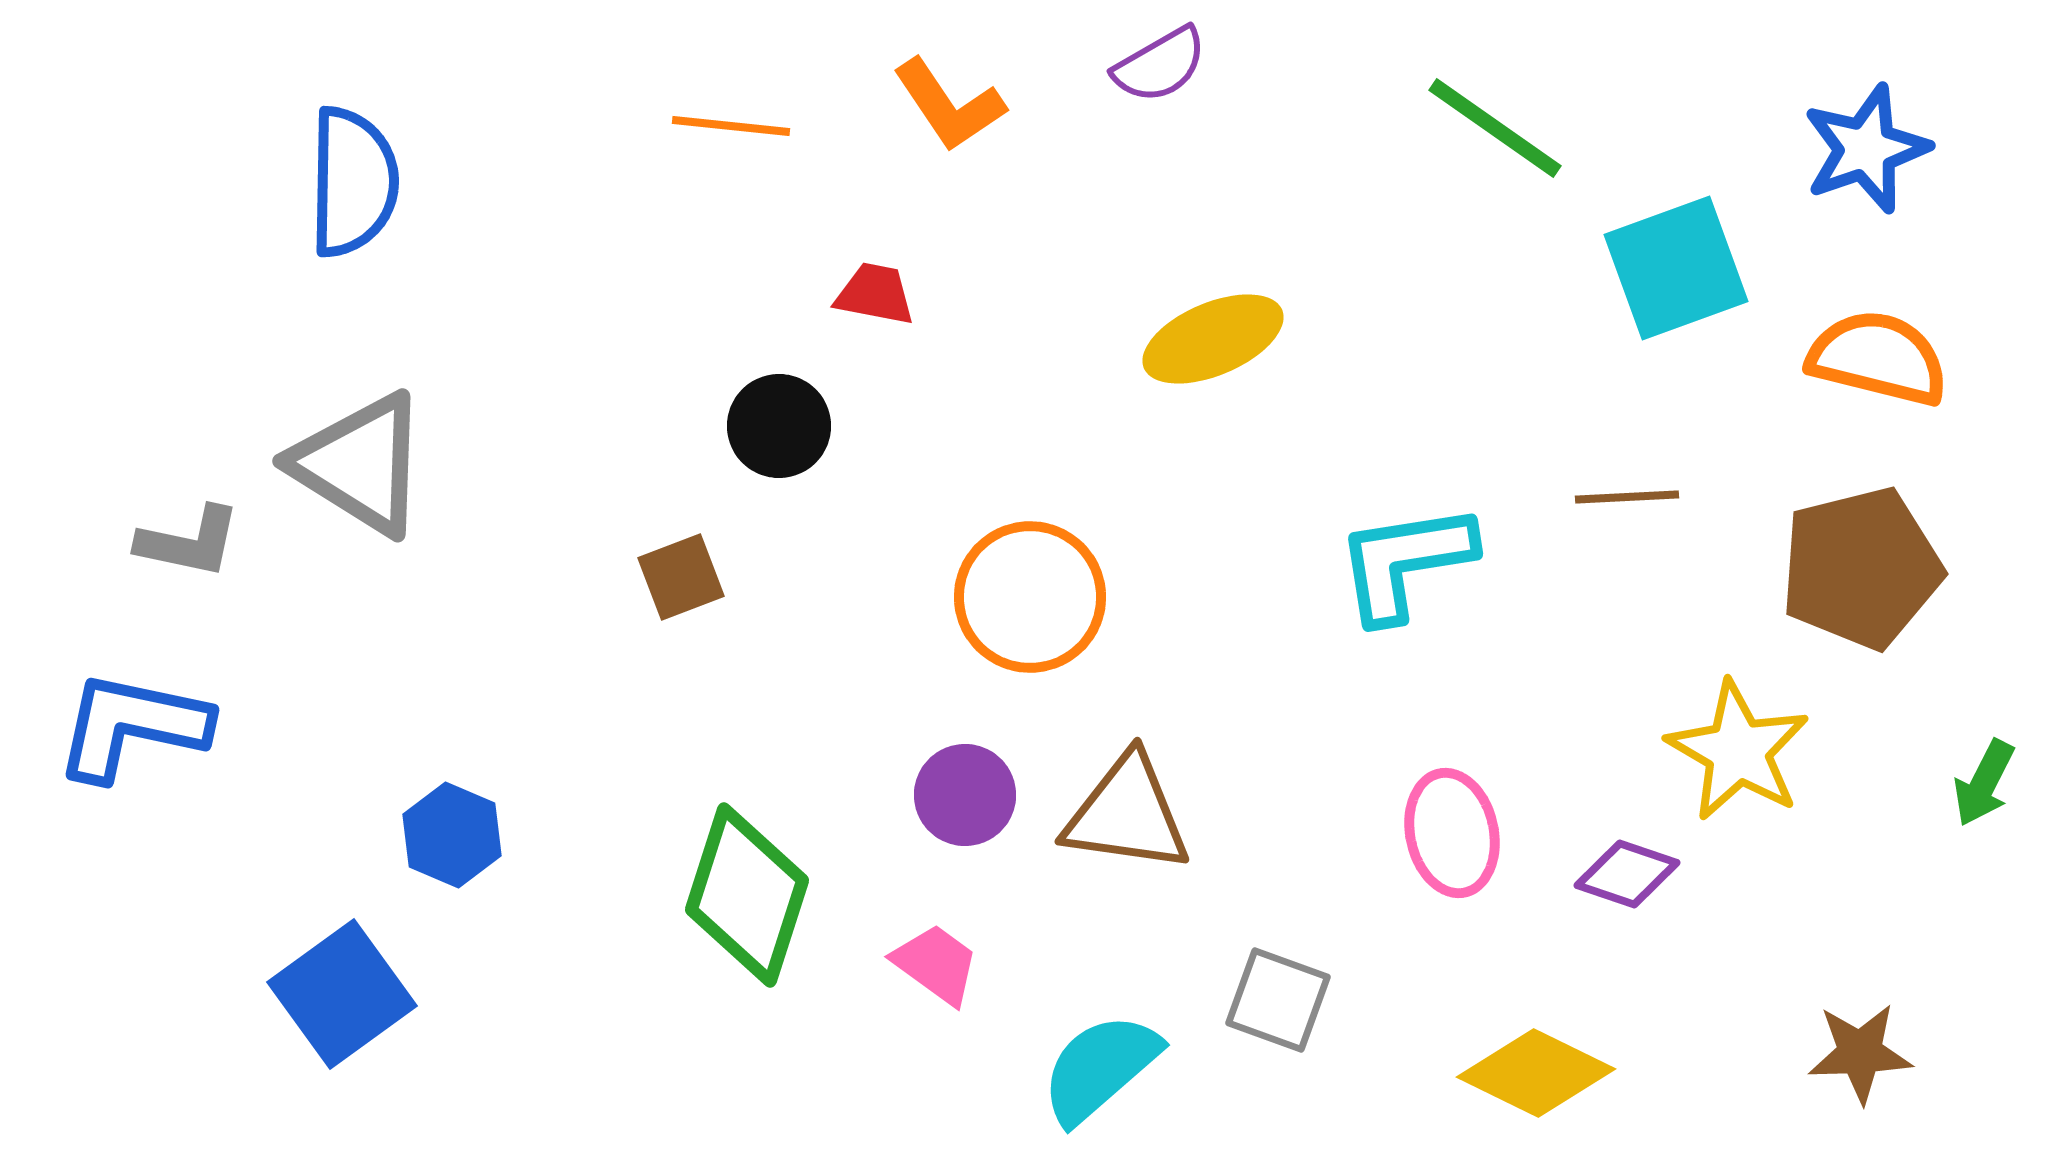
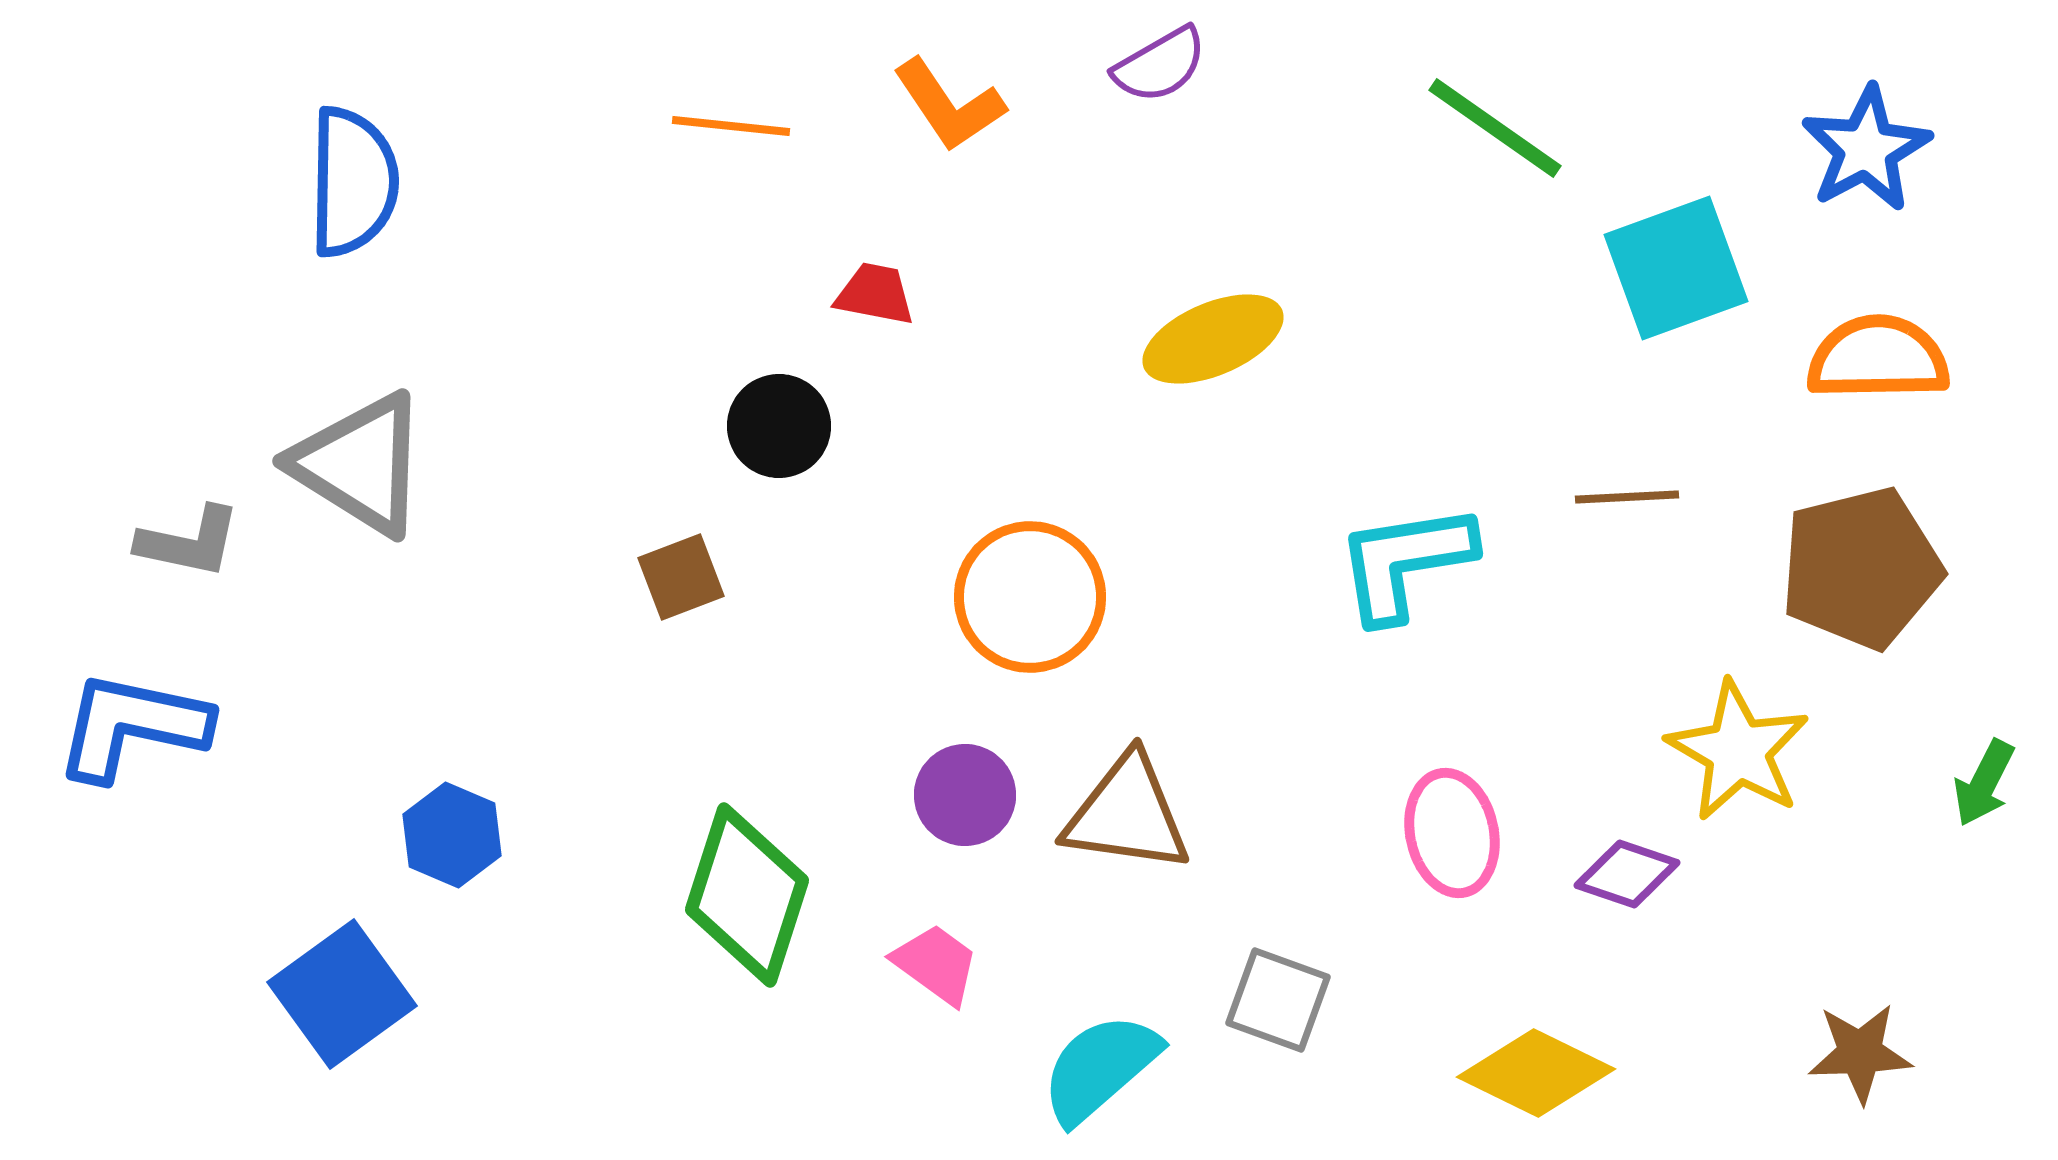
blue star: rotated 9 degrees counterclockwise
orange semicircle: rotated 15 degrees counterclockwise
